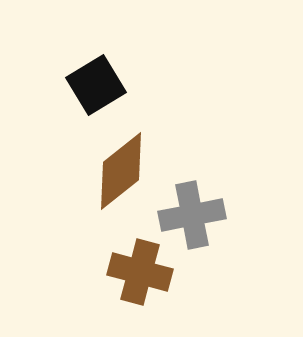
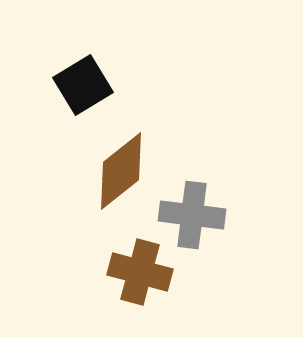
black square: moved 13 px left
gray cross: rotated 18 degrees clockwise
